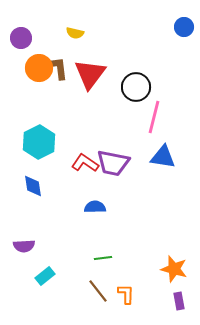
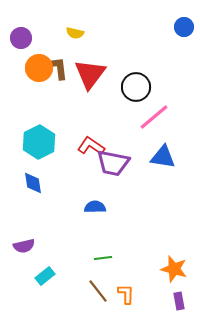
pink line: rotated 36 degrees clockwise
red L-shape: moved 6 px right, 17 px up
blue diamond: moved 3 px up
purple semicircle: rotated 10 degrees counterclockwise
